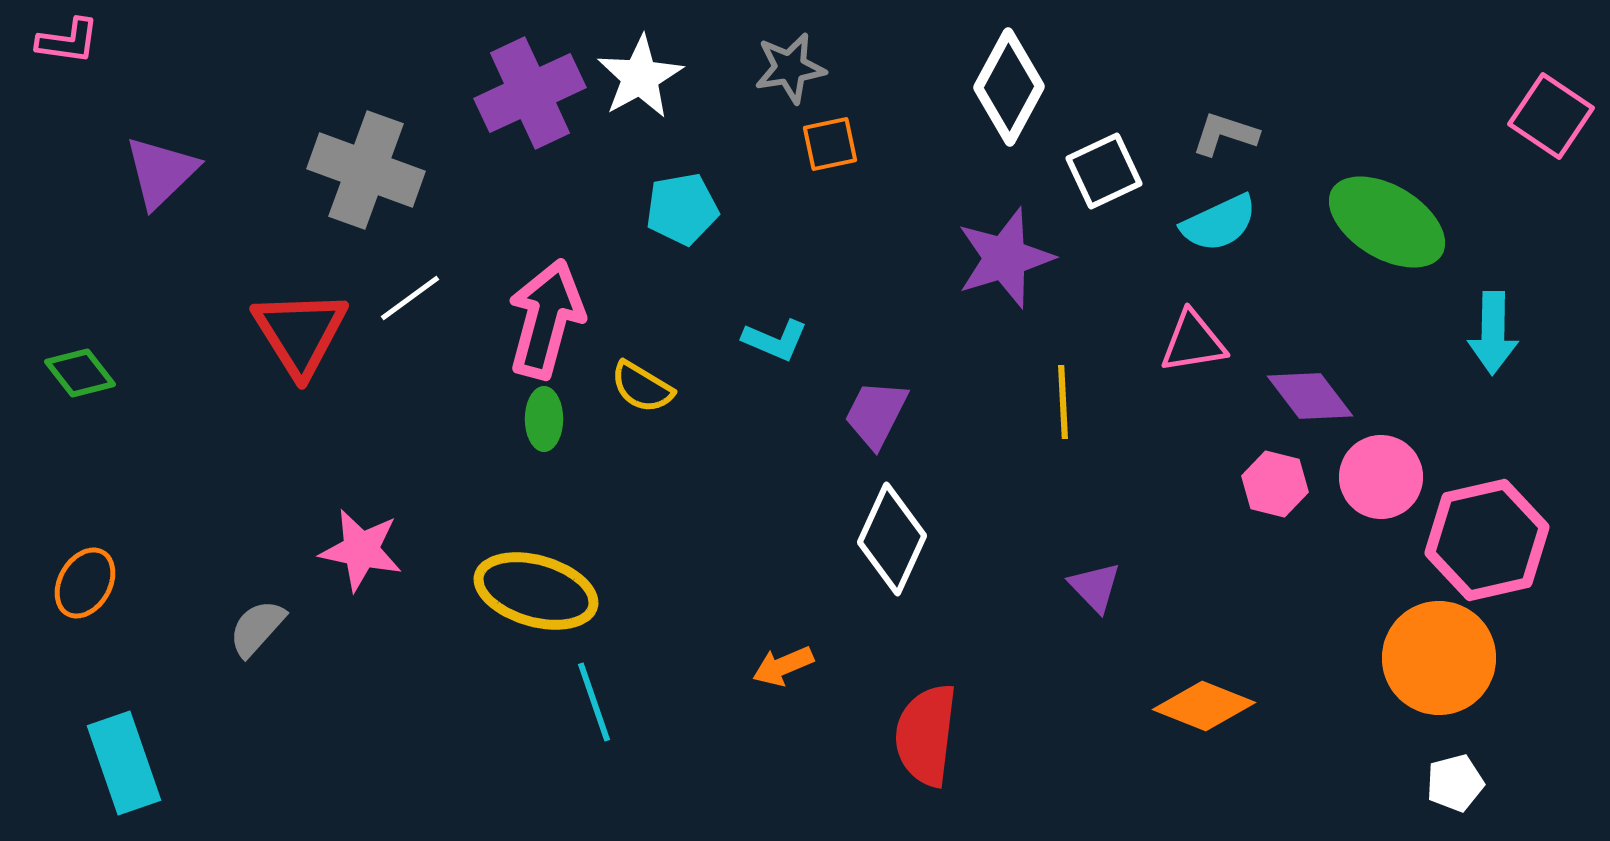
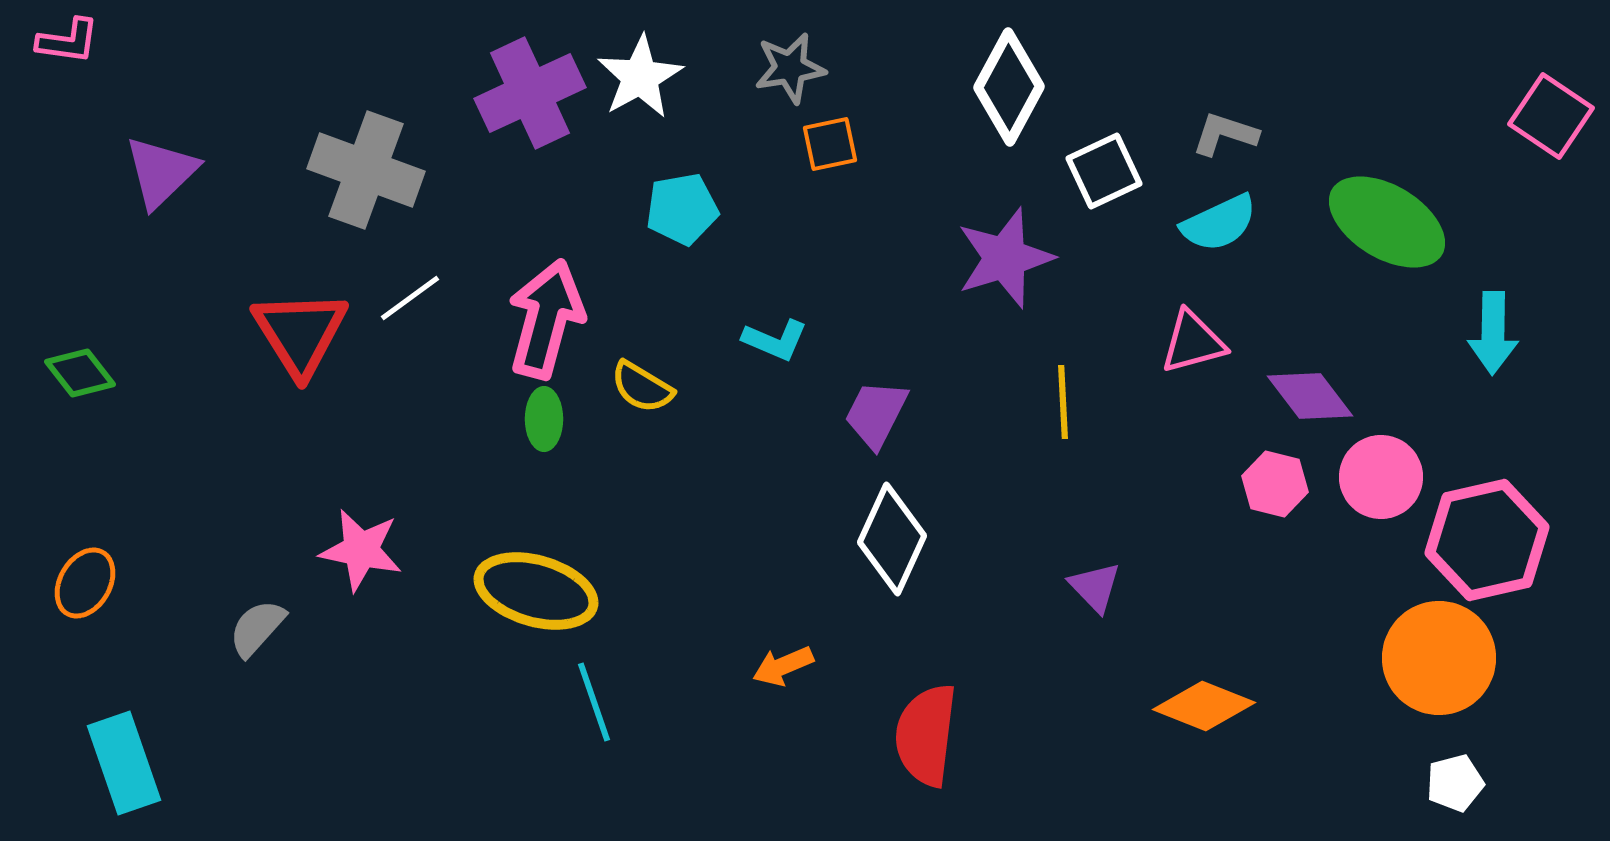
pink triangle at (1193, 342): rotated 6 degrees counterclockwise
